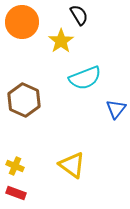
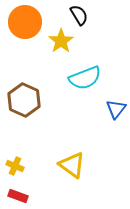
orange circle: moved 3 px right
red rectangle: moved 2 px right, 3 px down
